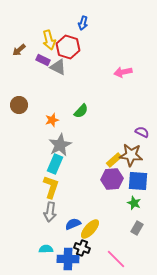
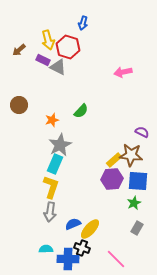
yellow arrow: moved 1 px left
green star: rotated 24 degrees clockwise
